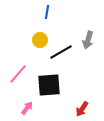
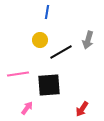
pink line: rotated 40 degrees clockwise
